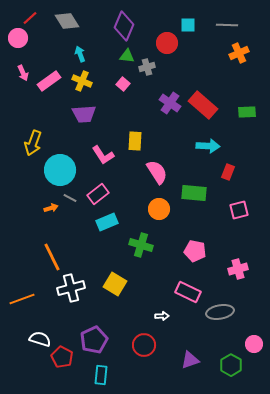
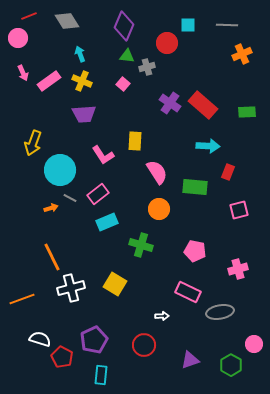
red line at (30, 18): moved 1 px left, 2 px up; rotated 21 degrees clockwise
orange cross at (239, 53): moved 3 px right, 1 px down
green rectangle at (194, 193): moved 1 px right, 6 px up
